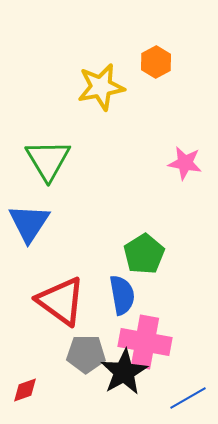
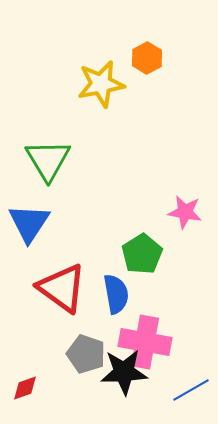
orange hexagon: moved 9 px left, 4 px up
yellow star: moved 3 px up
pink star: moved 49 px down
green pentagon: moved 2 px left
blue semicircle: moved 6 px left, 1 px up
red triangle: moved 1 px right, 13 px up
gray pentagon: rotated 18 degrees clockwise
black star: rotated 27 degrees clockwise
red diamond: moved 2 px up
blue line: moved 3 px right, 8 px up
